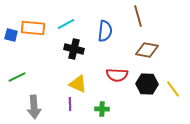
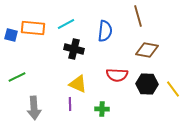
gray arrow: moved 1 px down
